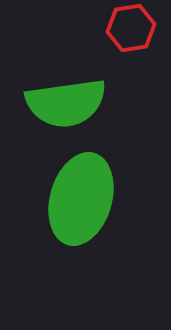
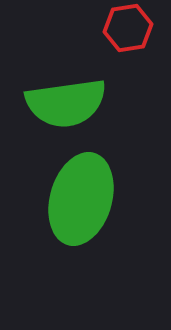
red hexagon: moved 3 px left
